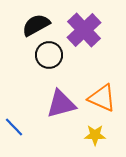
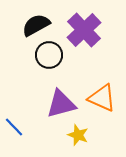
yellow star: moved 17 px left; rotated 20 degrees clockwise
